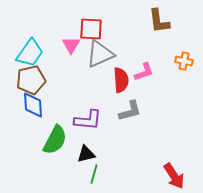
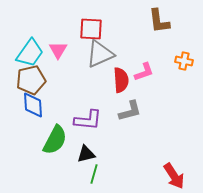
pink triangle: moved 13 px left, 5 px down
